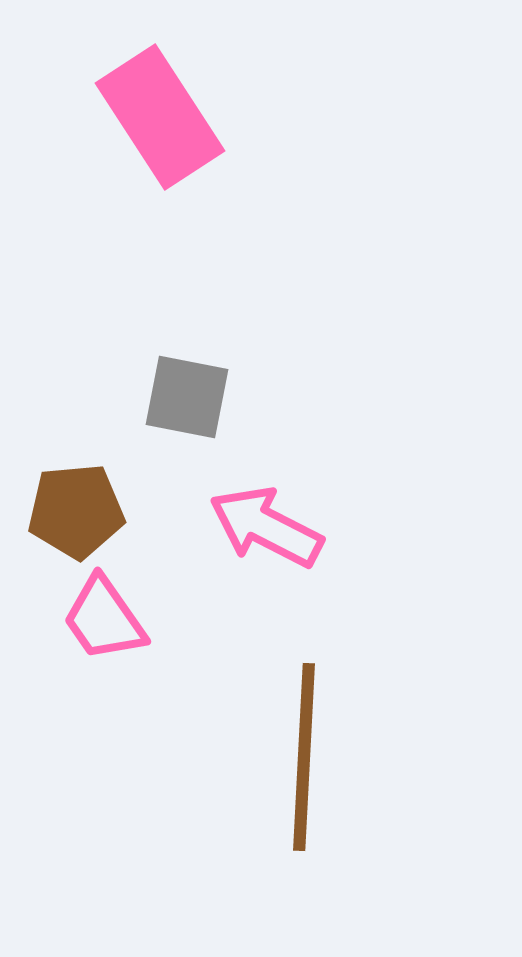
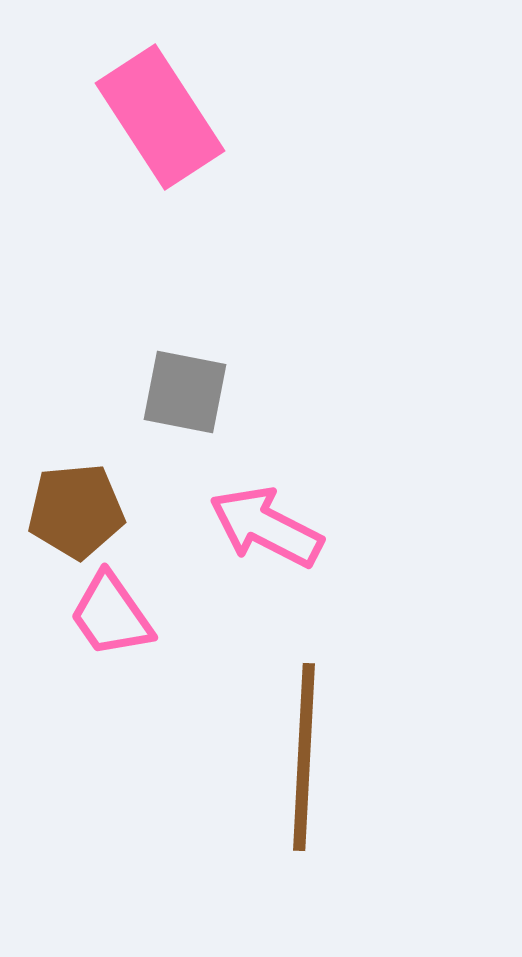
gray square: moved 2 px left, 5 px up
pink trapezoid: moved 7 px right, 4 px up
